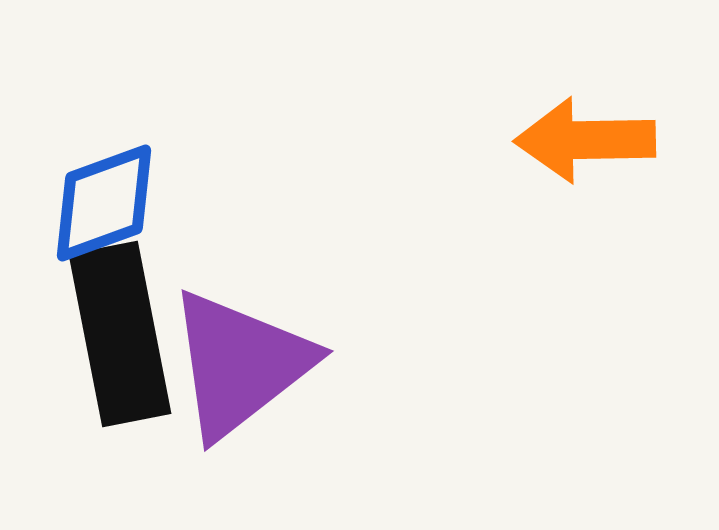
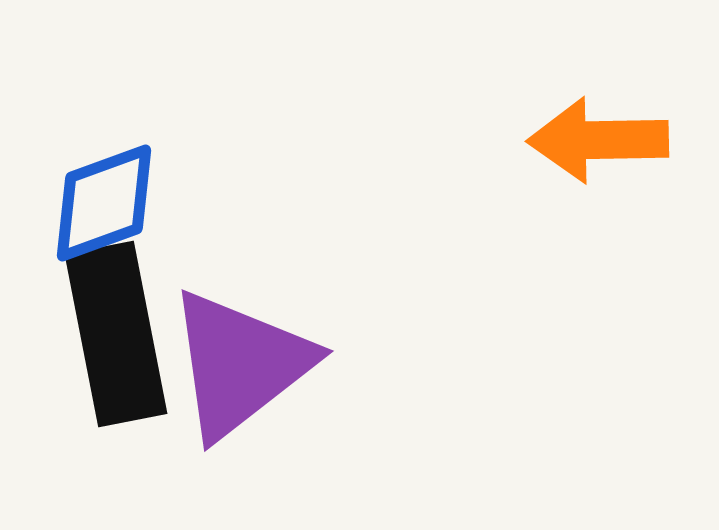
orange arrow: moved 13 px right
black rectangle: moved 4 px left
